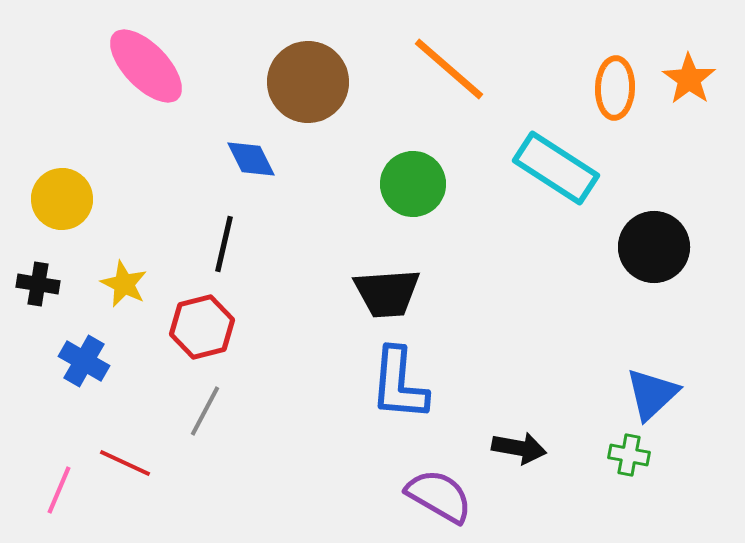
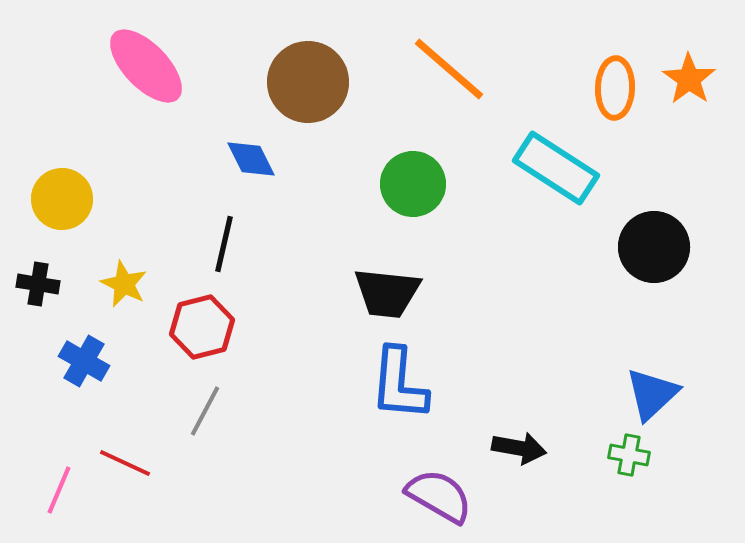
black trapezoid: rotated 10 degrees clockwise
